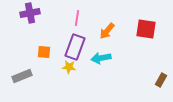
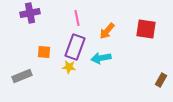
pink line: rotated 21 degrees counterclockwise
